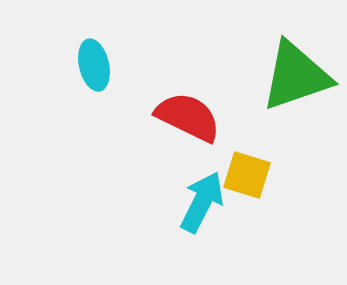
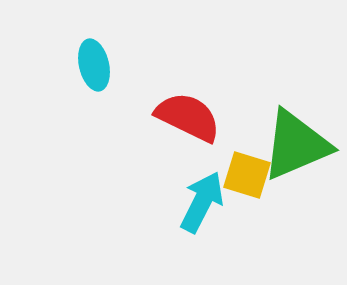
green triangle: moved 69 px down; rotated 4 degrees counterclockwise
